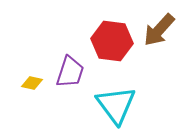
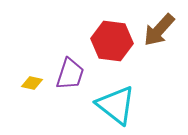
purple trapezoid: moved 2 px down
cyan triangle: rotated 15 degrees counterclockwise
